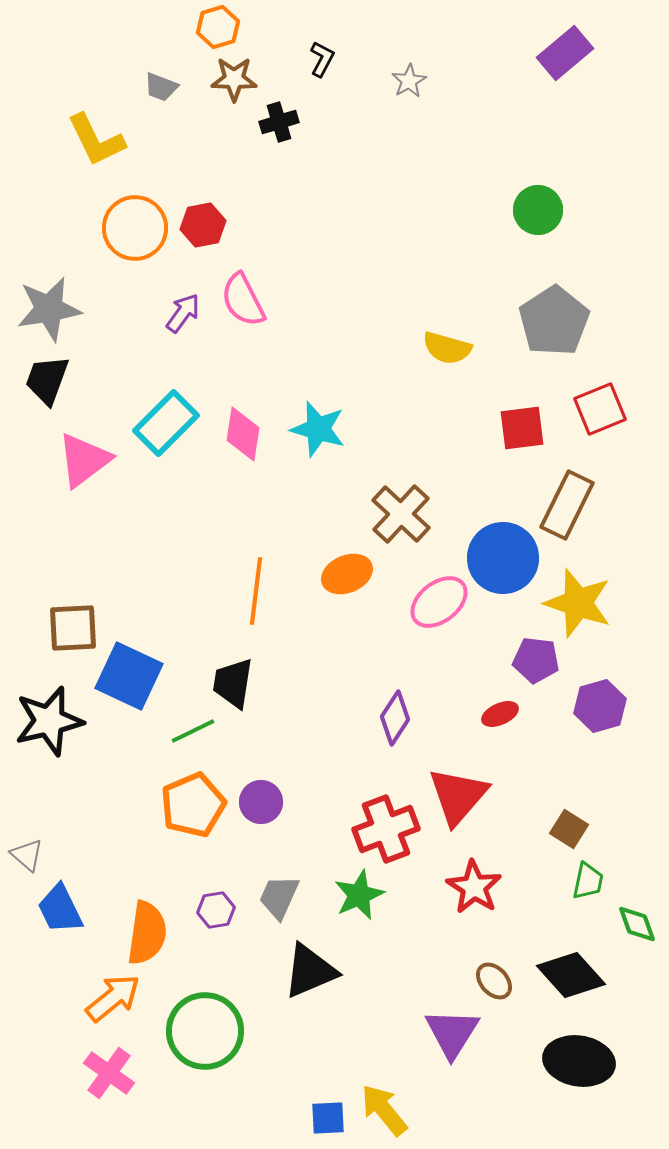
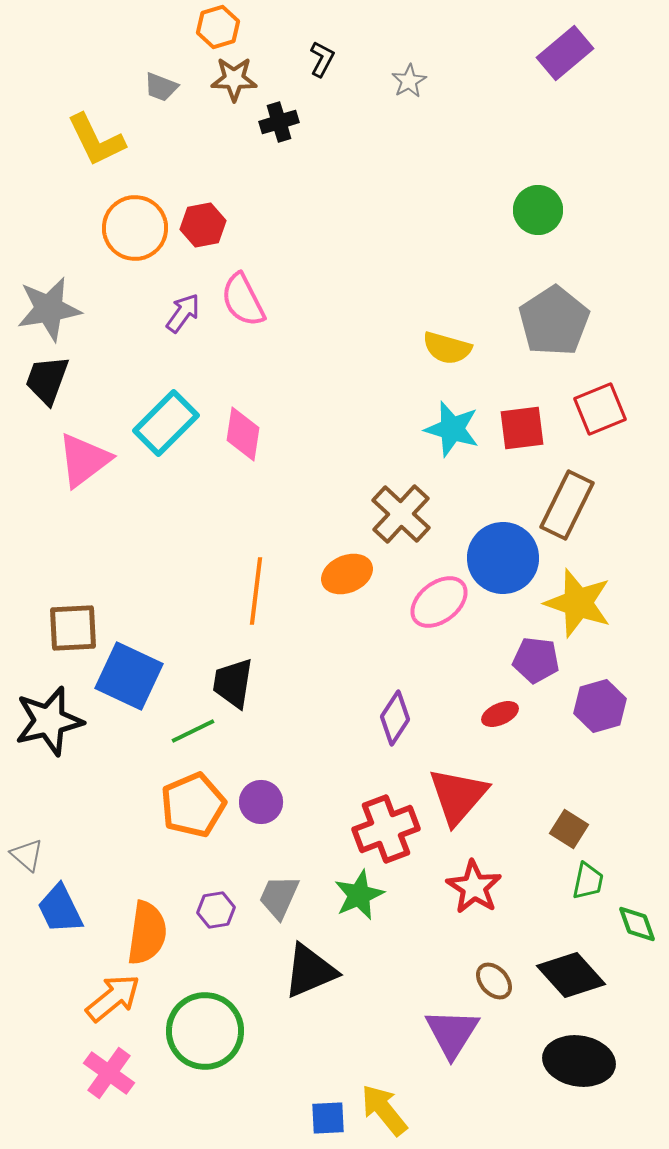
cyan star at (318, 429): moved 134 px right
